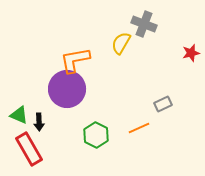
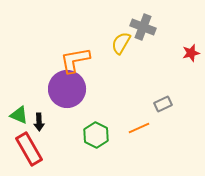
gray cross: moved 1 px left, 3 px down
